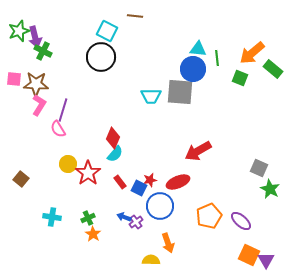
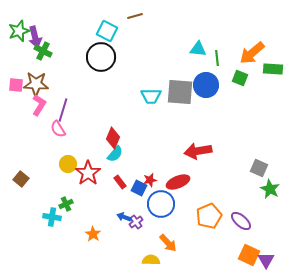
brown line at (135, 16): rotated 21 degrees counterclockwise
blue circle at (193, 69): moved 13 px right, 16 px down
green rectangle at (273, 69): rotated 36 degrees counterclockwise
pink square at (14, 79): moved 2 px right, 6 px down
red arrow at (198, 151): rotated 20 degrees clockwise
blue circle at (160, 206): moved 1 px right, 2 px up
green cross at (88, 218): moved 22 px left, 14 px up
orange arrow at (168, 243): rotated 24 degrees counterclockwise
